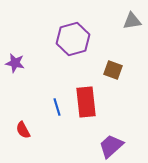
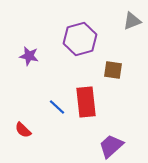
gray triangle: rotated 12 degrees counterclockwise
purple hexagon: moved 7 px right
purple star: moved 14 px right, 7 px up
brown square: rotated 12 degrees counterclockwise
blue line: rotated 30 degrees counterclockwise
red semicircle: rotated 18 degrees counterclockwise
